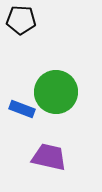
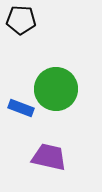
green circle: moved 3 px up
blue rectangle: moved 1 px left, 1 px up
